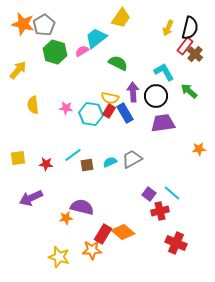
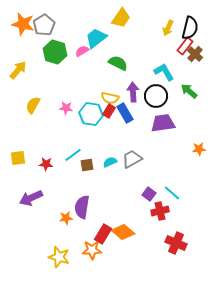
yellow semicircle at (33, 105): rotated 36 degrees clockwise
purple semicircle at (82, 207): rotated 95 degrees counterclockwise
